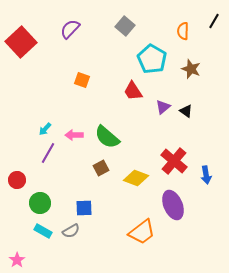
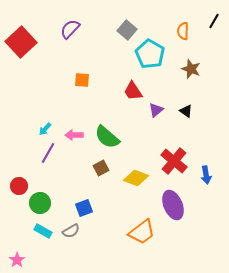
gray square: moved 2 px right, 4 px down
cyan pentagon: moved 2 px left, 5 px up
orange square: rotated 14 degrees counterclockwise
purple triangle: moved 7 px left, 3 px down
red circle: moved 2 px right, 6 px down
blue square: rotated 18 degrees counterclockwise
